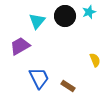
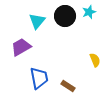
purple trapezoid: moved 1 px right, 1 px down
blue trapezoid: rotated 15 degrees clockwise
